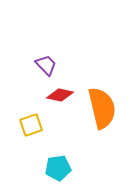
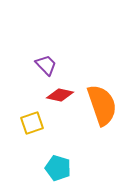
orange semicircle: moved 3 px up; rotated 6 degrees counterclockwise
yellow square: moved 1 px right, 2 px up
cyan pentagon: rotated 25 degrees clockwise
